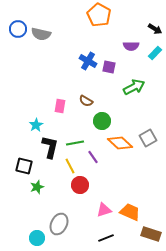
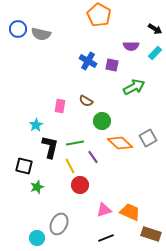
purple square: moved 3 px right, 2 px up
